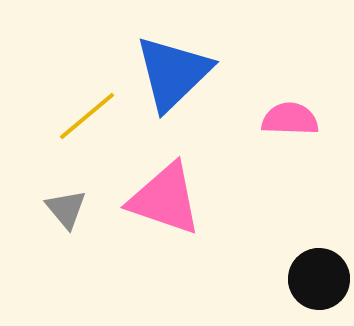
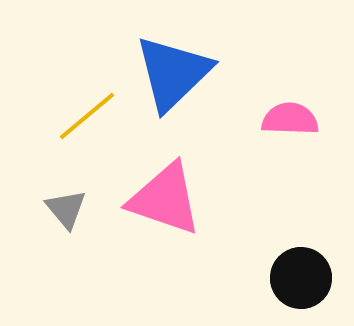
black circle: moved 18 px left, 1 px up
